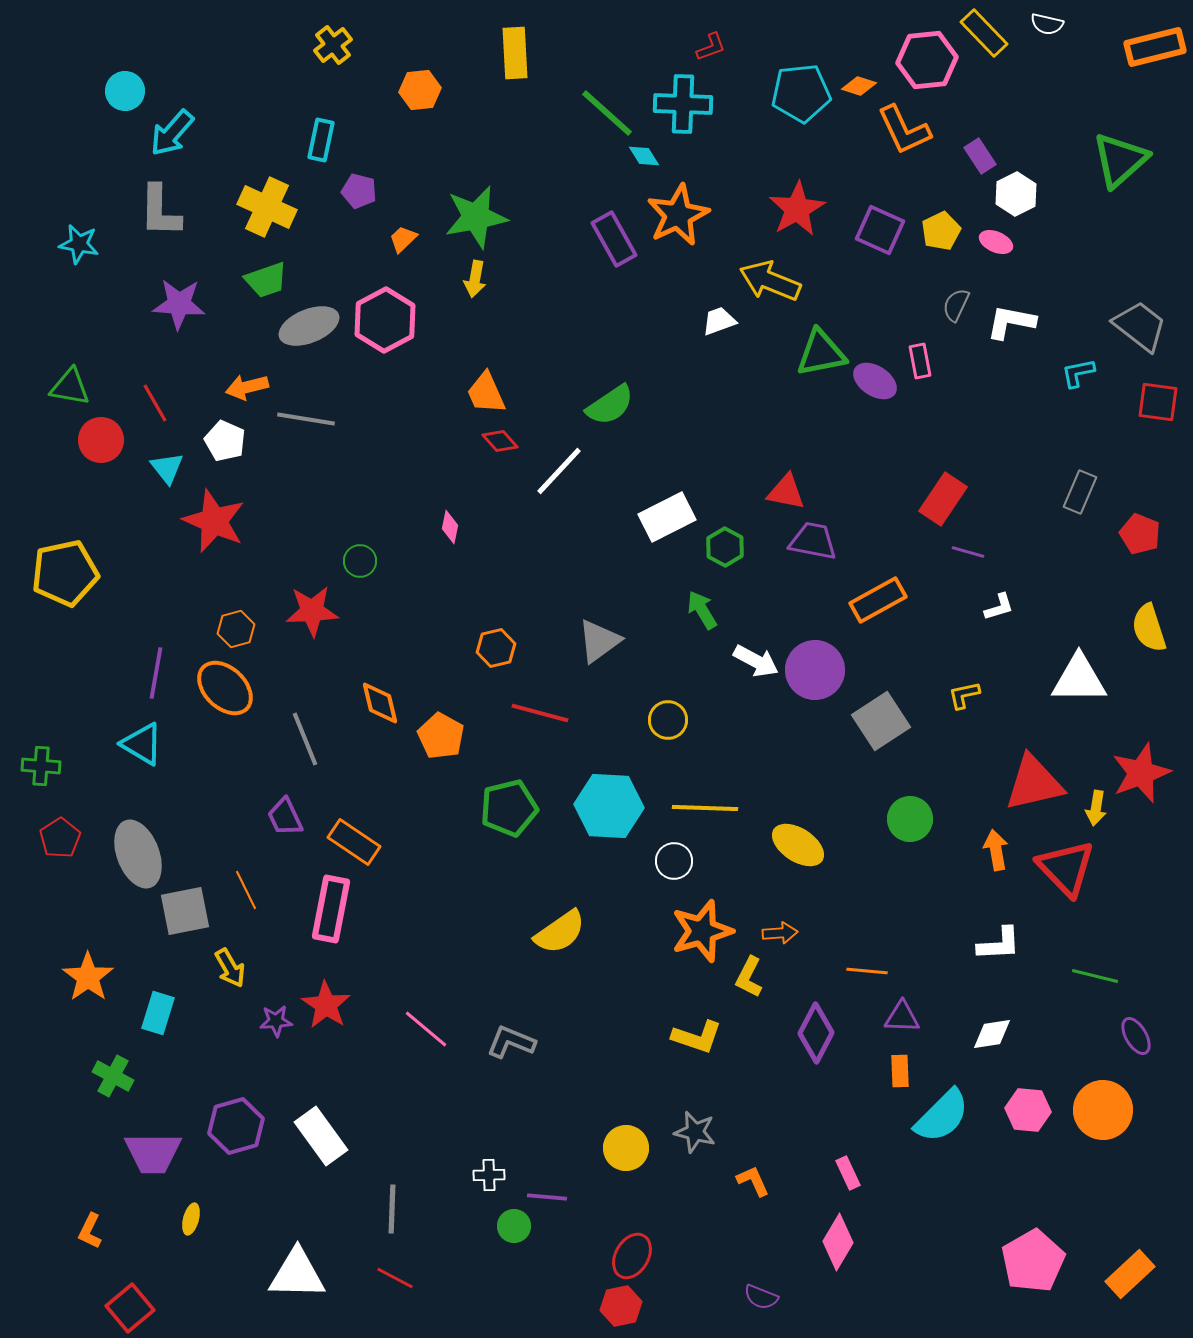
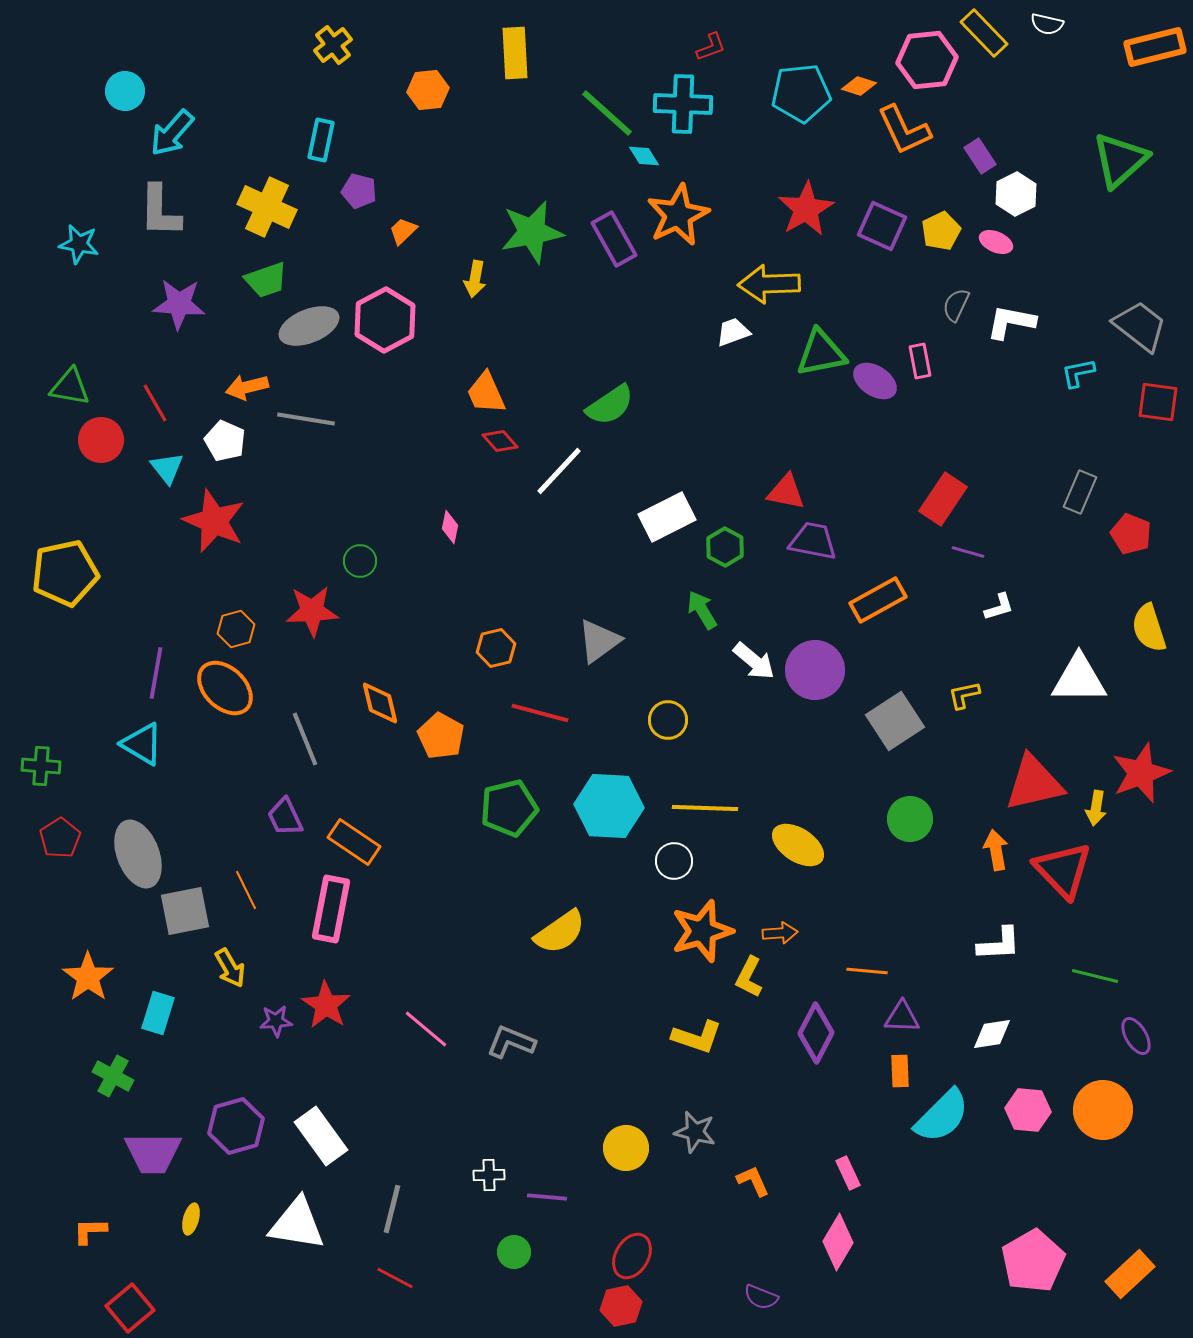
orange hexagon at (420, 90): moved 8 px right
red star at (797, 209): moved 9 px right
green star at (476, 217): moved 56 px right, 15 px down
purple square at (880, 230): moved 2 px right, 4 px up
orange trapezoid at (403, 239): moved 8 px up
yellow arrow at (770, 281): moved 1 px left, 3 px down; rotated 24 degrees counterclockwise
white trapezoid at (719, 321): moved 14 px right, 11 px down
red pentagon at (1140, 534): moved 9 px left
white arrow at (756, 661): moved 2 px left; rotated 12 degrees clockwise
gray square at (881, 721): moved 14 px right
red triangle at (1066, 868): moved 3 px left, 2 px down
gray line at (392, 1209): rotated 12 degrees clockwise
green circle at (514, 1226): moved 26 px down
orange L-shape at (90, 1231): rotated 63 degrees clockwise
white triangle at (297, 1274): moved 50 px up; rotated 8 degrees clockwise
